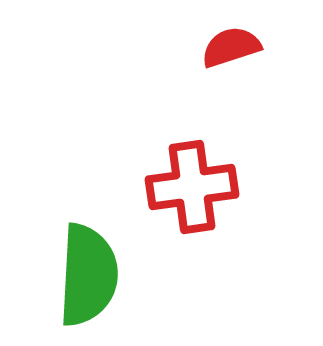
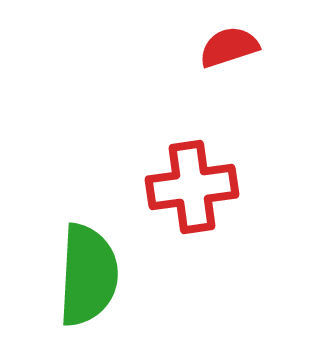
red semicircle: moved 2 px left
